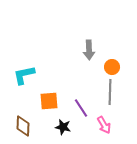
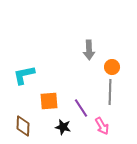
pink arrow: moved 2 px left, 1 px down
